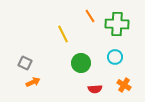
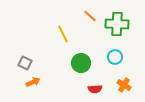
orange line: rotated 16 degrees counterclockwise
